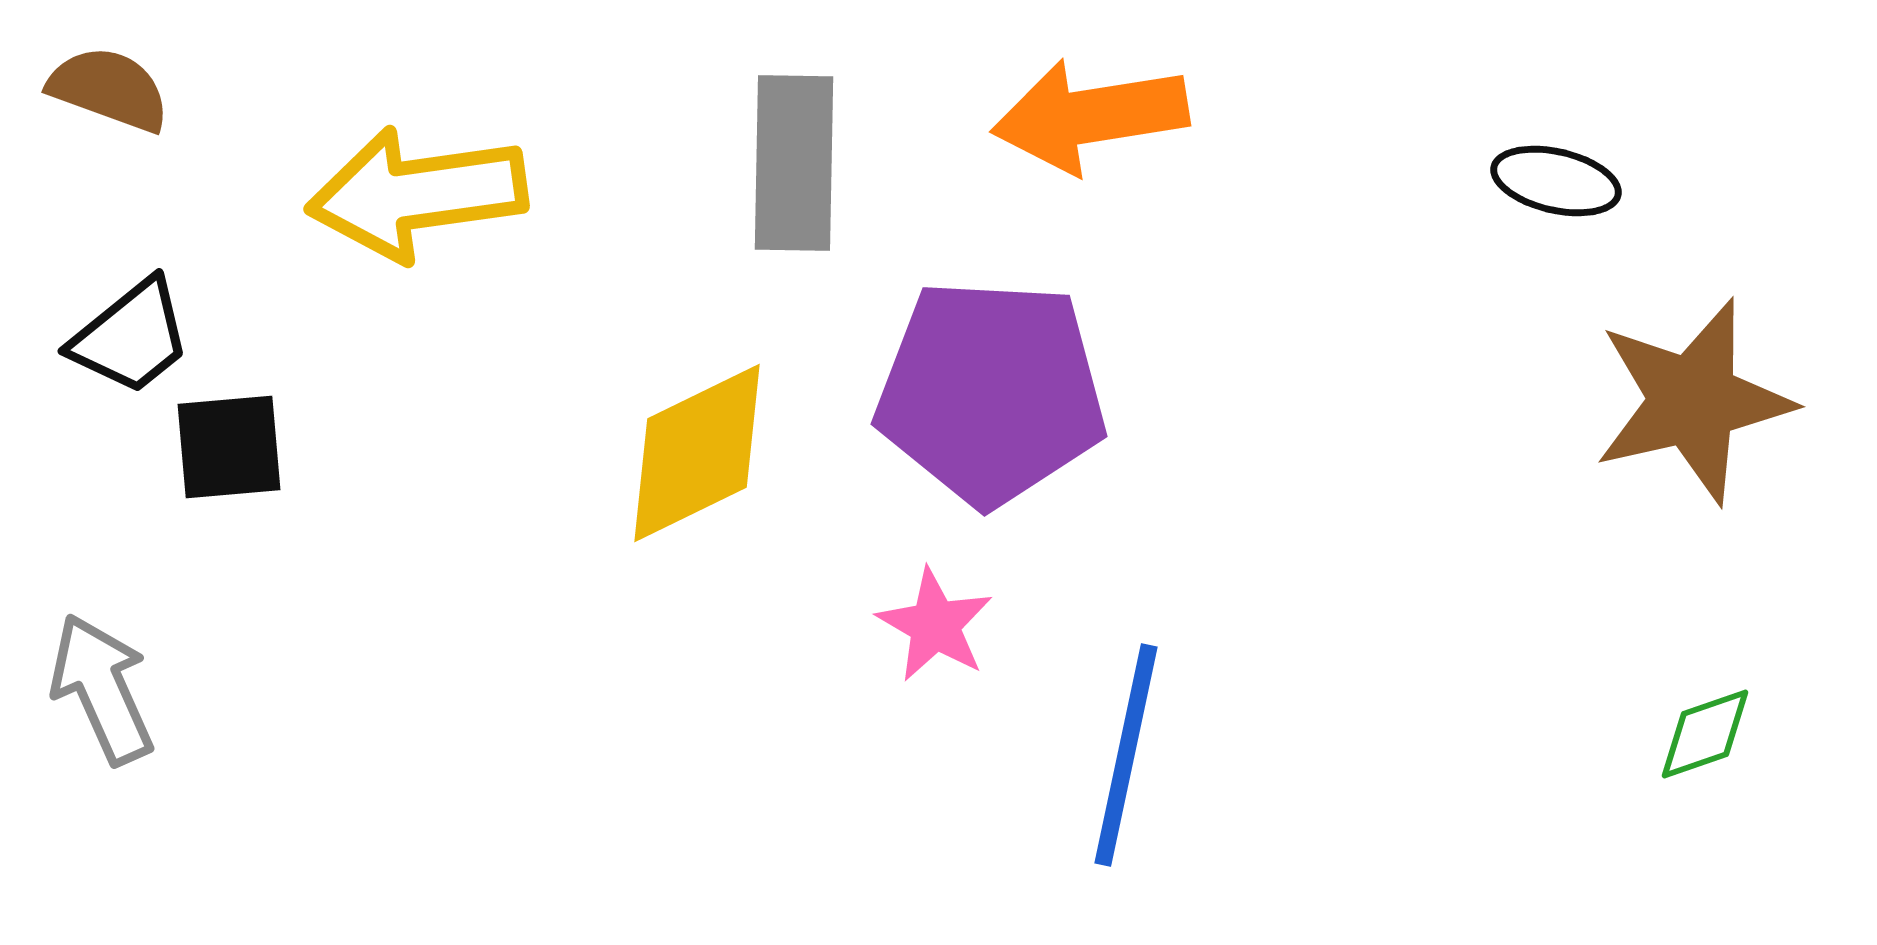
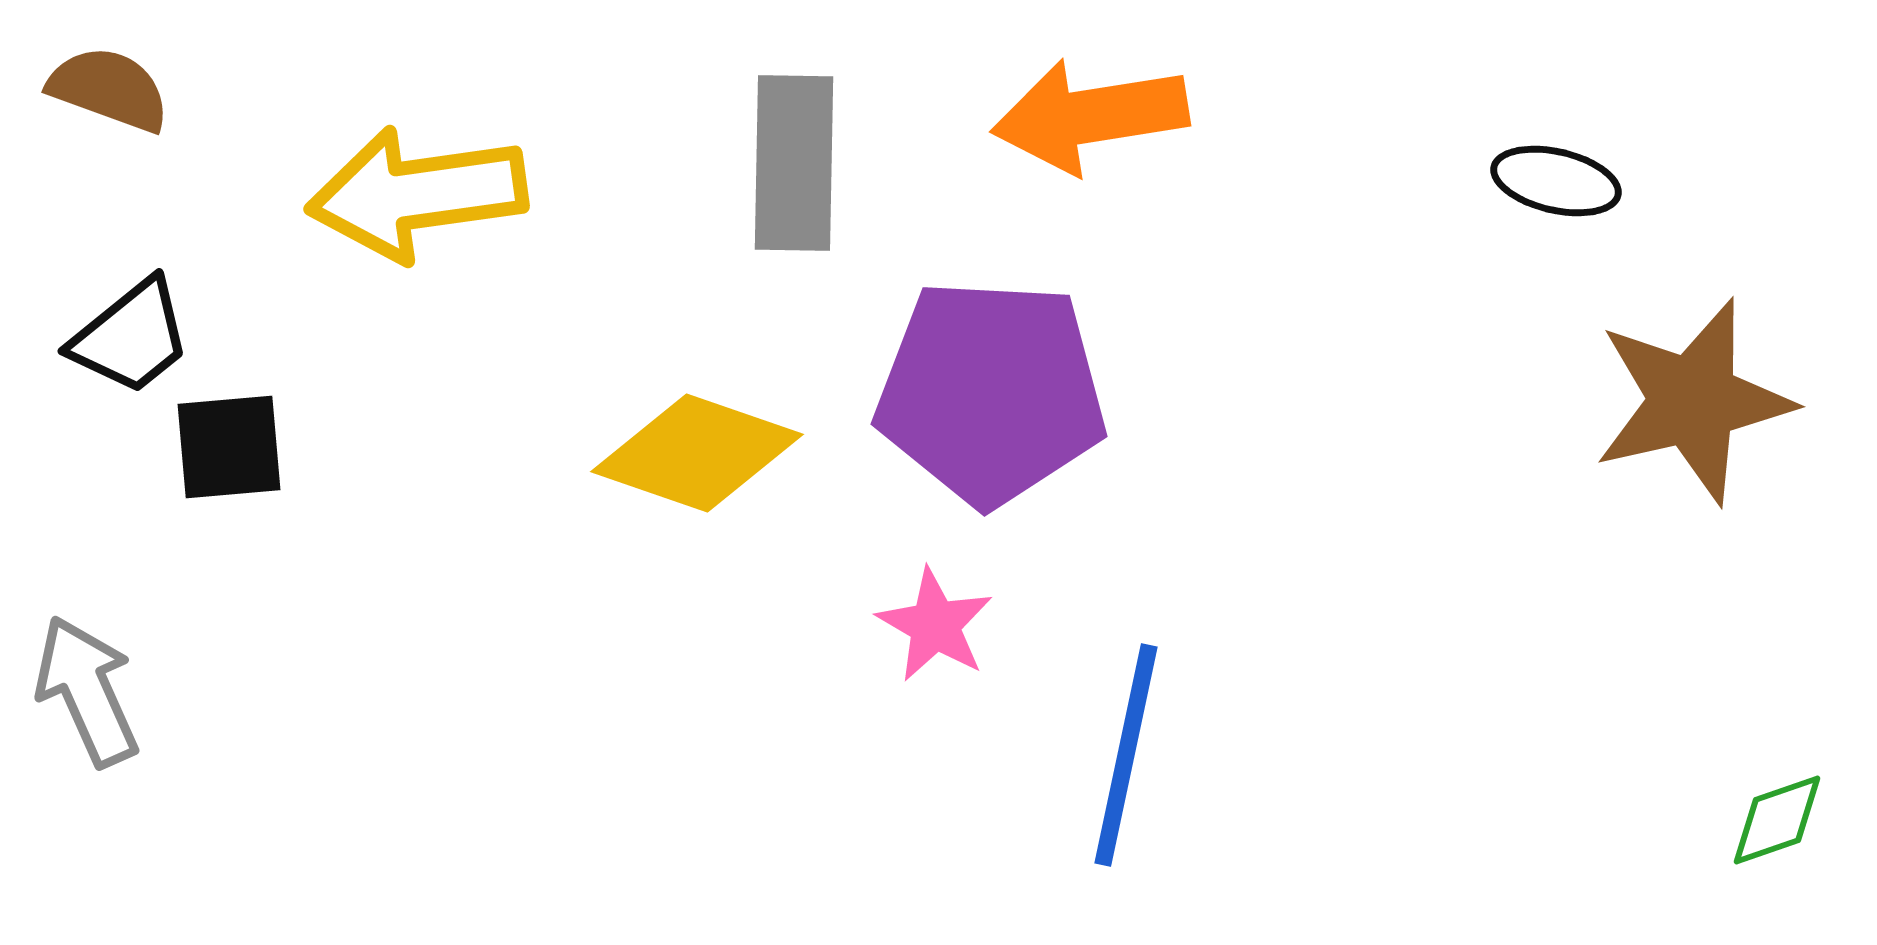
yellow diamond: rotated 45 degrees clockwise
gray arrow: moved 15 px left, 2 px down
green diamond: moved 72 px right, 86 px down
